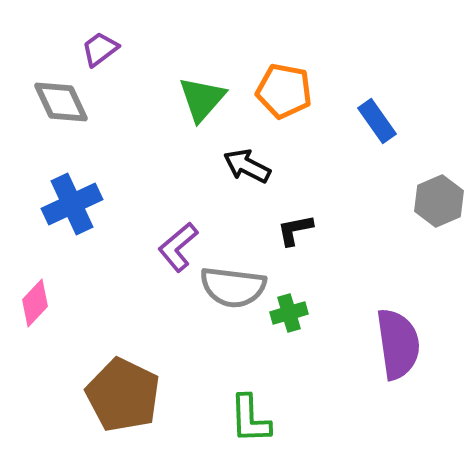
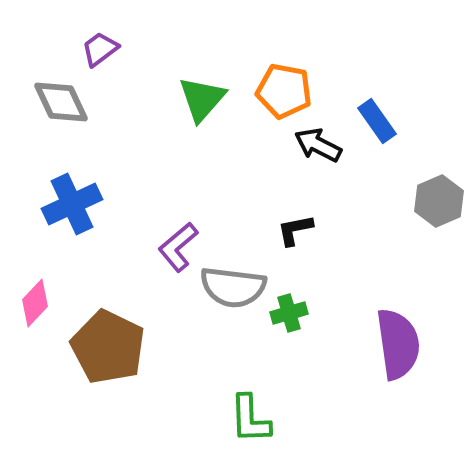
black arrow: moved 71 px right, 21 px up
brown pentagon: moved 15 px left, 48 px up
